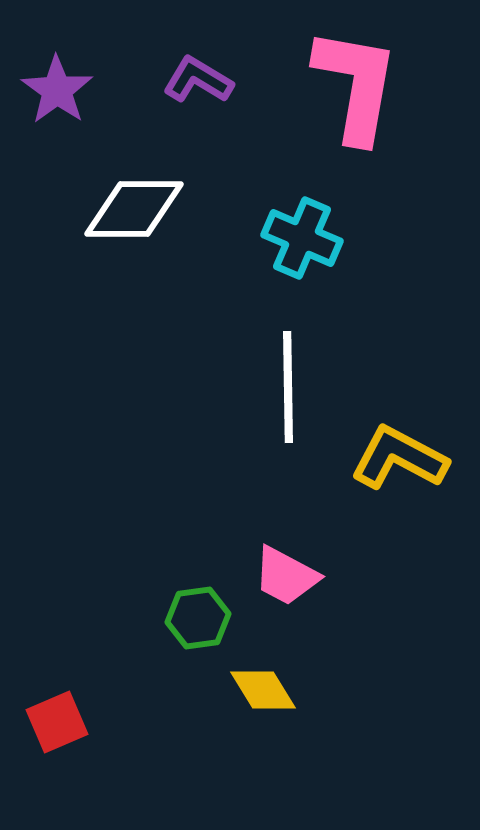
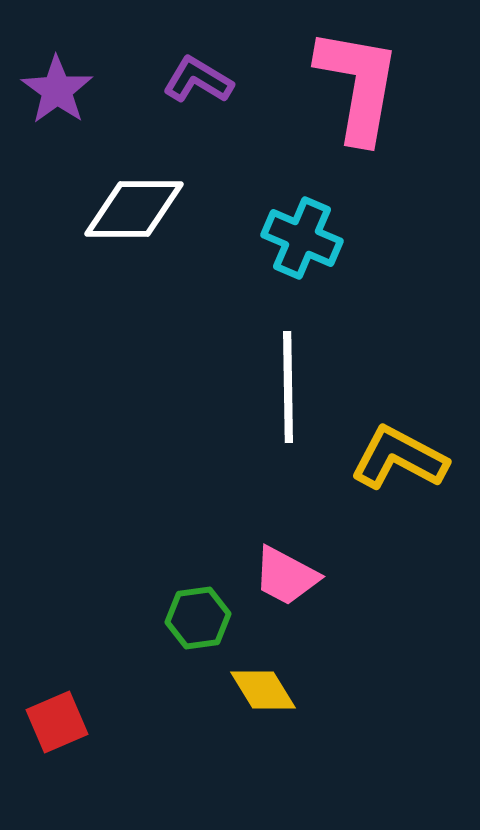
pink L-shape: moved 2 px right
